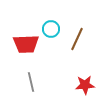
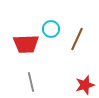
red star: rotated 12 degrees counterclockwise
